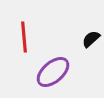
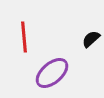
purple ellipse: moved 1 px left, 1 px down
